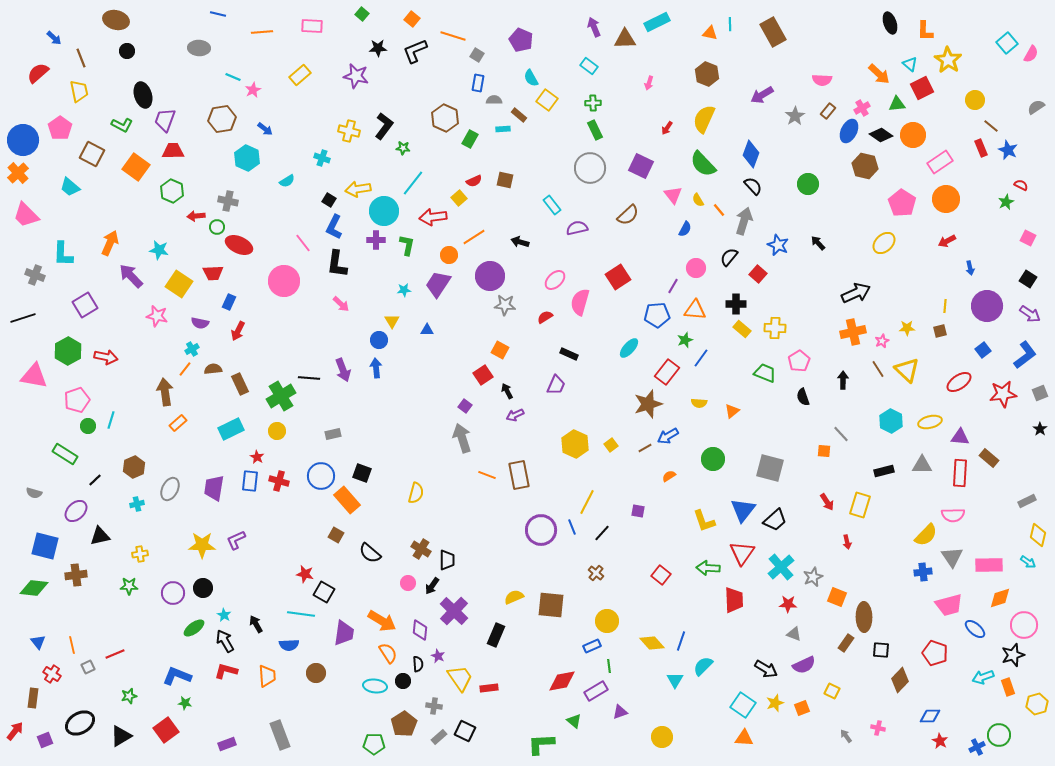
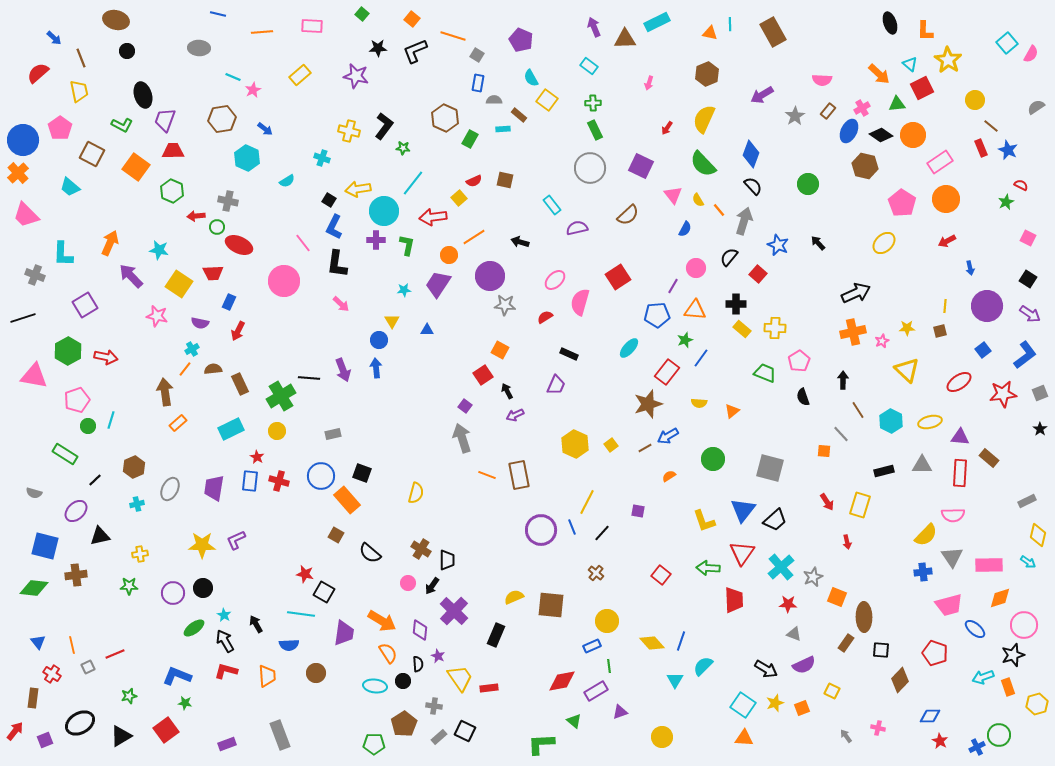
brown hexagon at (707, 74): rotated 15 degrees clockwise
brown line at (878, 369): moved 20 px left, 41 px down
